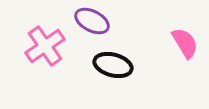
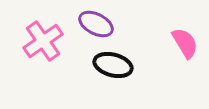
purple ellipse: moved 4 px right, 3 px down
pink cross: moved 2 px left, 5 px up
